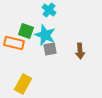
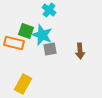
cyan star: moved 3 px left
